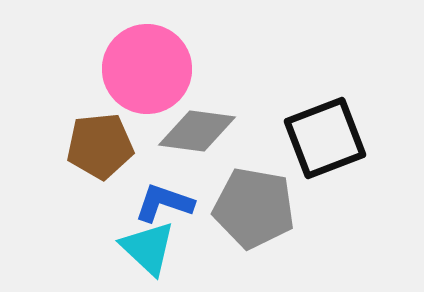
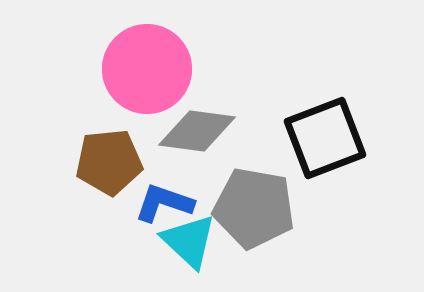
brown pentagon: moved 9 px right, 16 px down
cyan triangle: moved 41 px right, 7 px up
